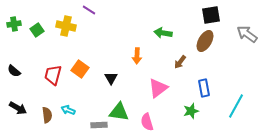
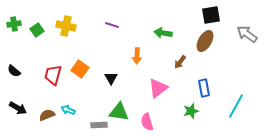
purple line: moved 23 px right, 15 px down; rotated 16 degrees counterclockwise
brown semicircle: rotated 105 degrees counterclockwise
